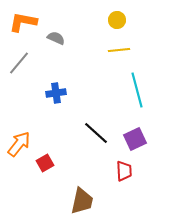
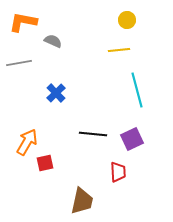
yellow circle: moved 10 px right
gray semicircle: moved 3 px left, 3 px down
gray line: rotated 40 degrees clockwise
blue cross: rotated 36 degrees counterclockwise
black line: moved 3 px left, 1 px down; rotated 36 degrees counterclockwise
purple square: moved 3 px left
orange arrow: moved 8 px right, 2 px up; rotated 8 degrees counterclockwise
red square: rotated 18 degrees clockwise
red trapezoid: moved 6 px left, 1 px down
